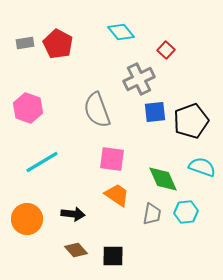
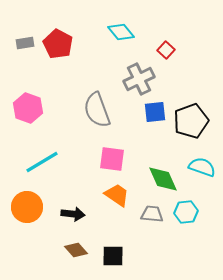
gray trapezoid: rotated 95 degrees counterclockwise
orange circle: moved 12 px up
